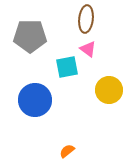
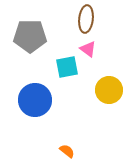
orange semicircle: rotated 77 degrees clockwise
